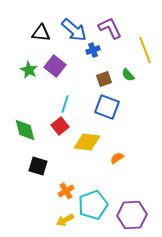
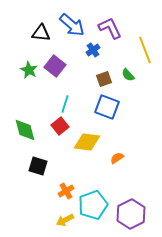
blue arrow: moved 2 px left, 5 px up
blue cross: rotated 16 degrees counterclockwise
purple hexagon: moved 1 px left, 1 px up; rotated 24 degrees counterclockwise
